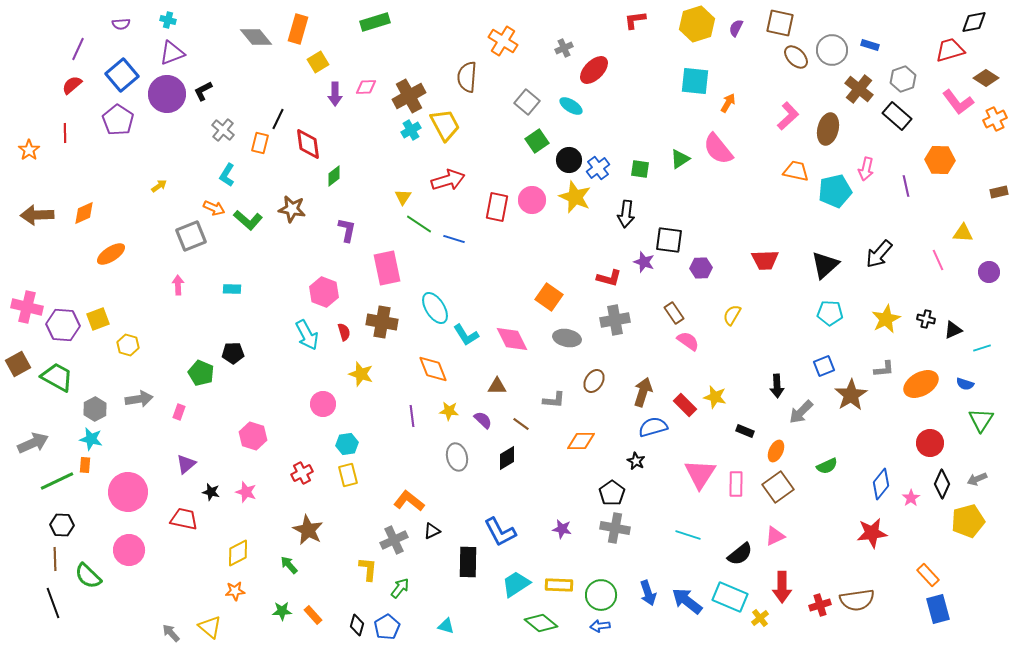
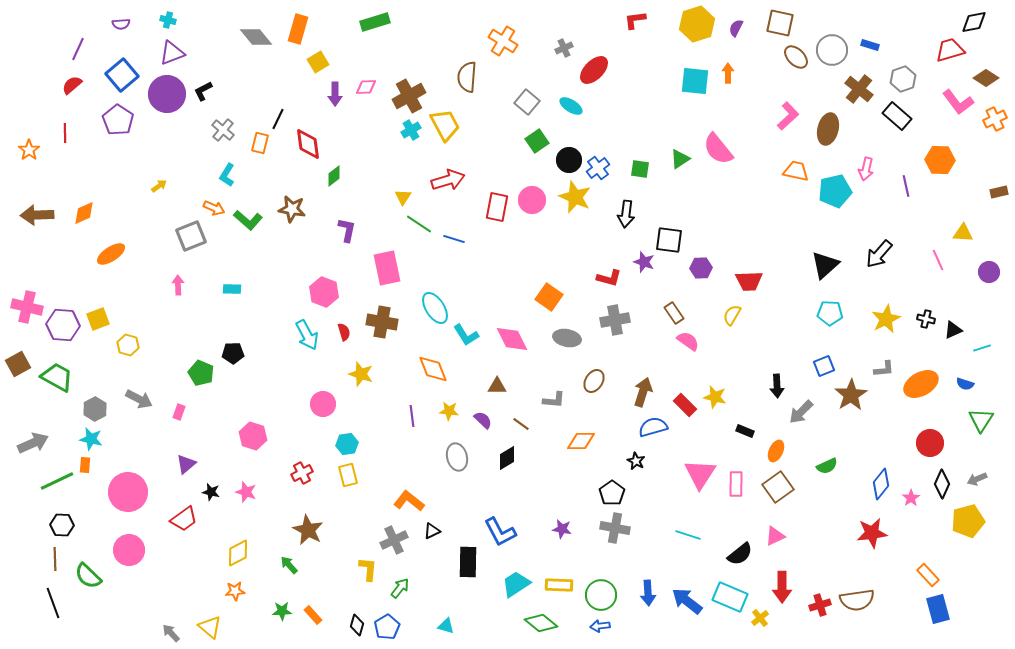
orange arrow at (728, 103): moved 30 px up; rotated 30 degrees counterclockwise
red trapezoid at (765, 260): moved 16 px left, 21 px down
gray arrow at (139, 399): rotated 36 degrees clockwise
red trapezoid at (184, 519): rotated 132 degrees clockwise
blue arrow at (648, 593): rotated 15 degrees clockwise
